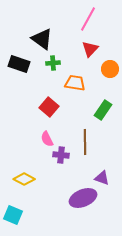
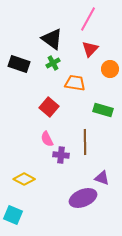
black triangle: moved 10 px right
green cross: rotated 24 degrees counterclockwise
green rectangle: rotated 72 degrees clockwise
